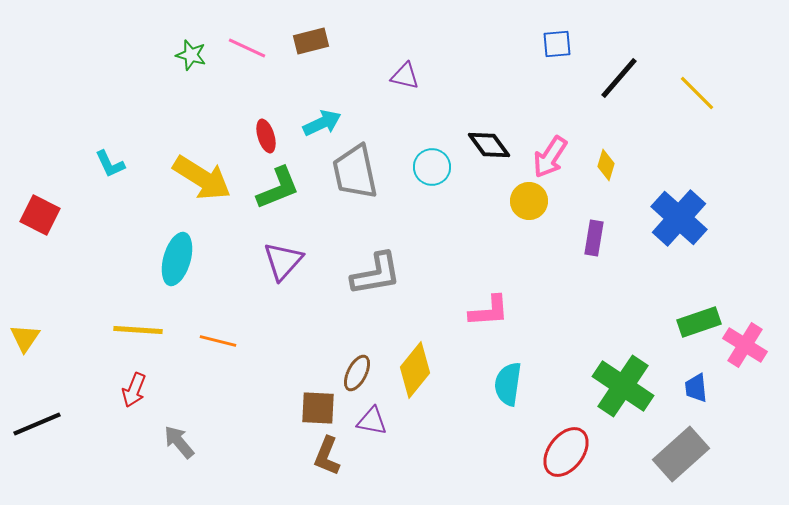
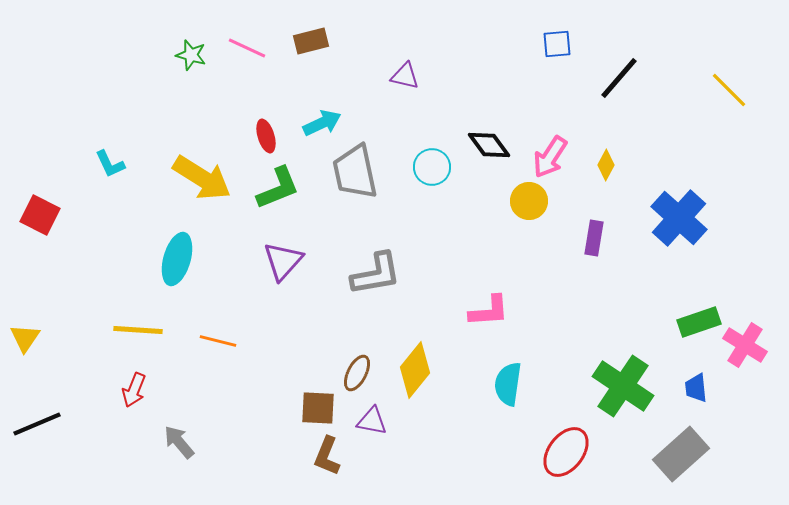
yellow line at (697, 93): moved 32 px right, 3 px up
yellow diamond at (606, 165): rotated 12 degrees clockwise
